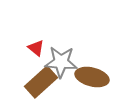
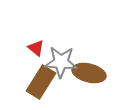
brown ellipse: moved 3 px left, 4 px up
brown rectangle: rotated 16 degrees counterclockwise
